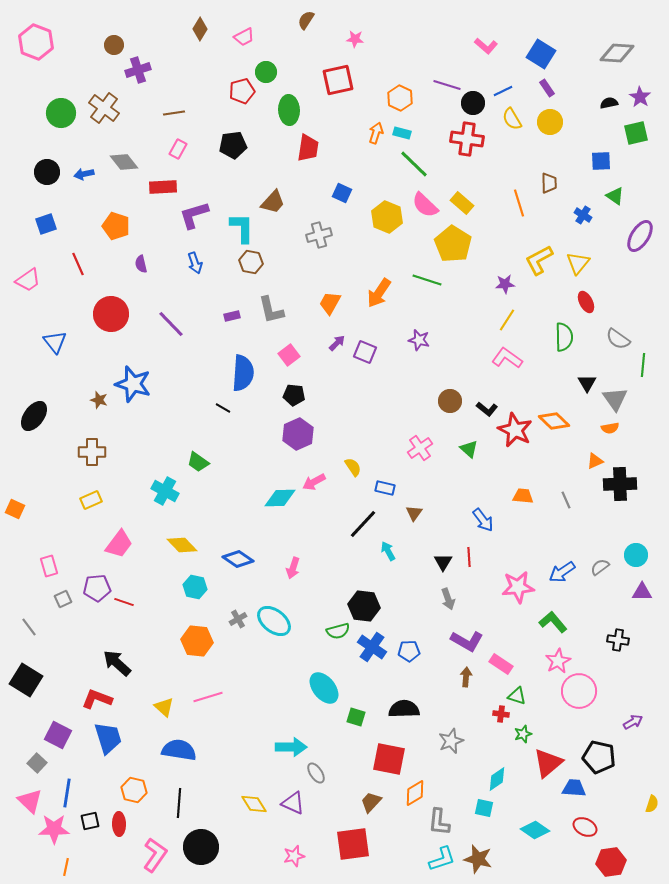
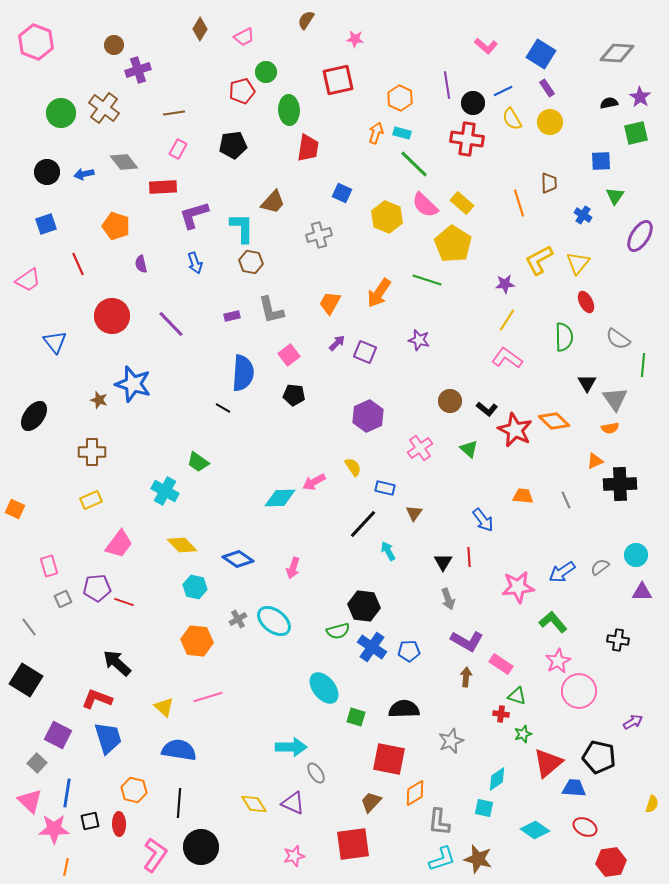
purple line at (447, 85): rotated 64 degrees clockwise
green triangle at (615, 196): rotated 30 degrees clockwise
red circle at (111, 314): moved 1 px right, 2 px down
purple hexagon at (298, 434): moved 70 px right, 18 px up
